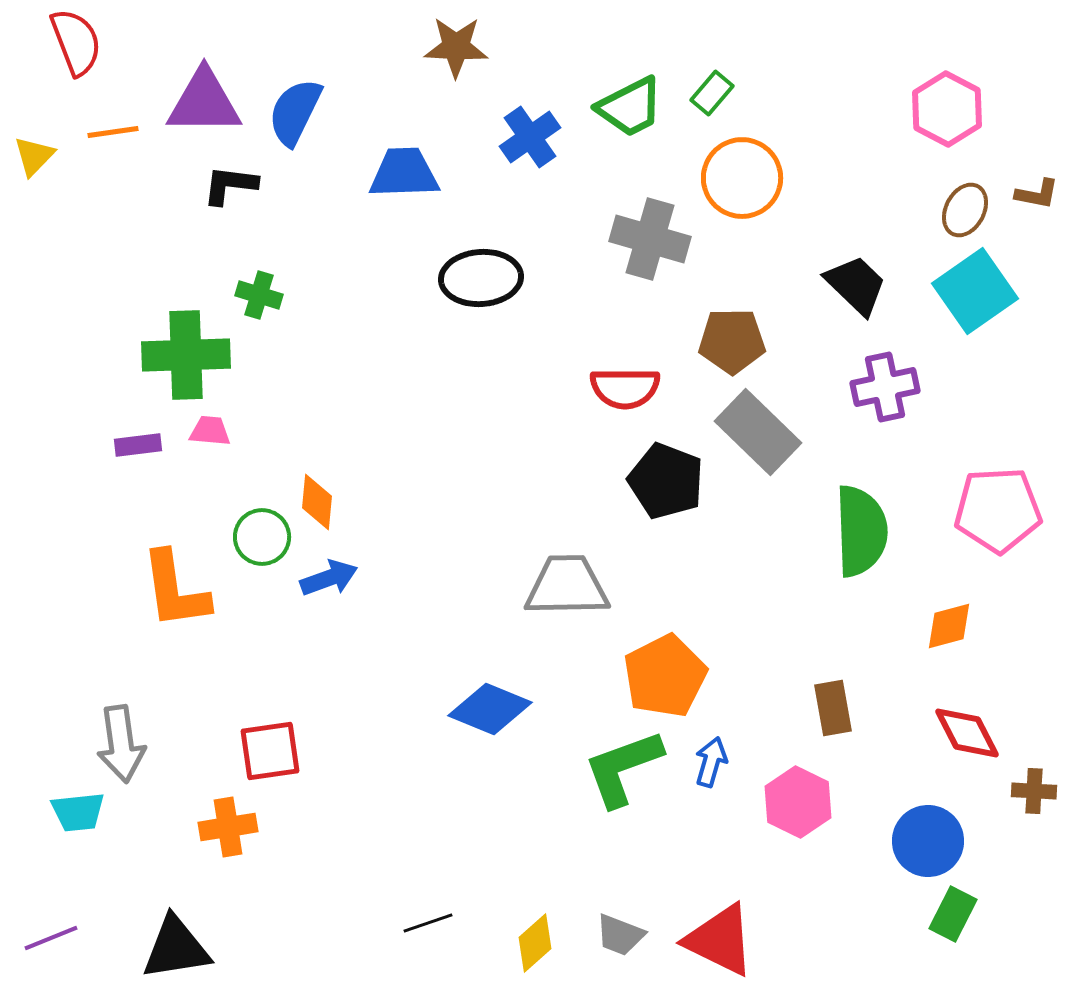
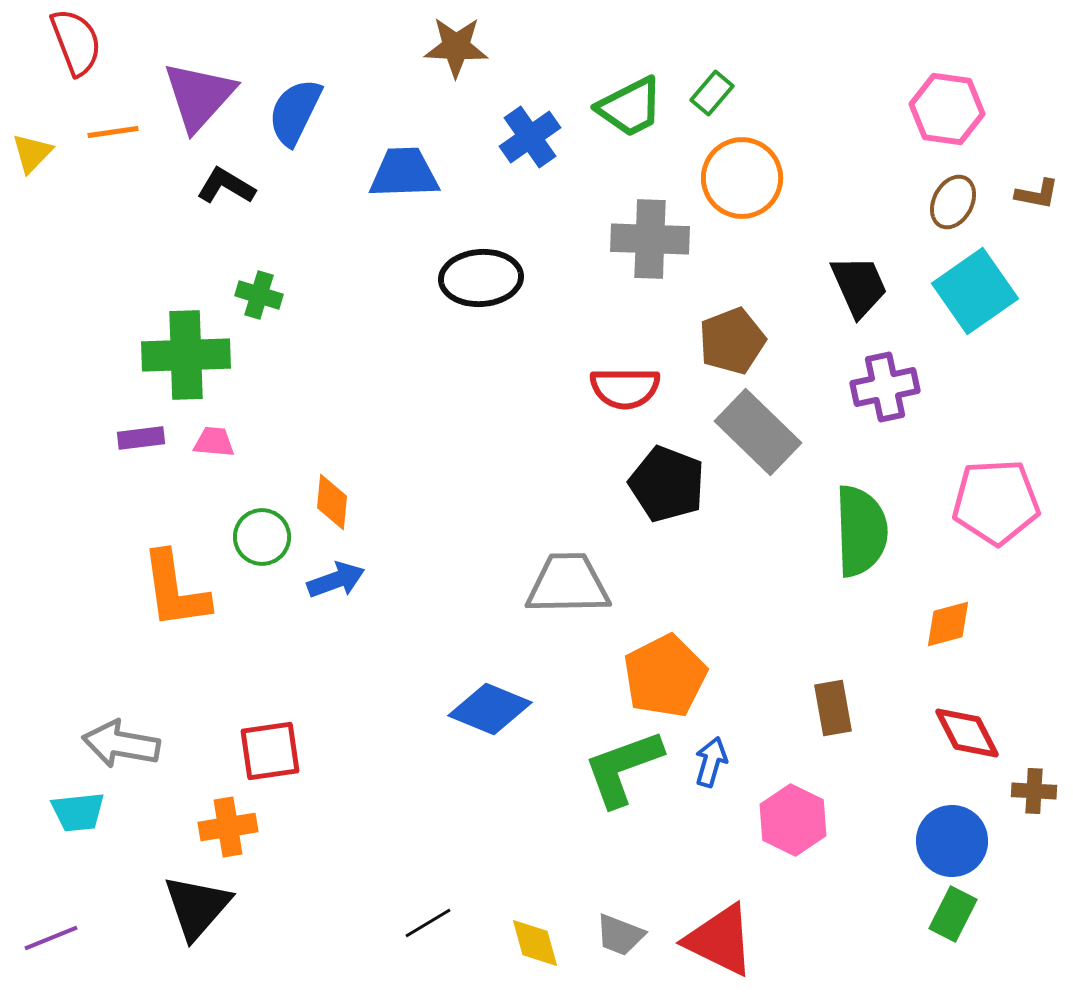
purple triangle at (204, 102): moved 5 px left, 6 px up; rotated 48 degrees counterclockwise
pink hexagon at (947, 109): rotated 20 degrees counterclockwise
yellow triangle at (34, 156): moved 2 px left, 3 px up
black L-shape at (230, 185): moved 4 px left, 1 px down; rotated 24 degrees clockwise
brown ellipse at (965, 210): moved 12 px left, 8 px up
gray cross at (650, 239): rotated 14 degrees counterclockwise
black trapezoid at (856, 285): moved 3 px right, 1 px down; rotated 22 degrees clockwise
brown pentagon at (732, 341): rotated 20 degrees counterclockwise
pink trapezoid at (210, 431): moved 4 px right, 11 px down
purple rectangle at (138, 445): moved 3 px right, 7 px up
black pentagon at (666, 481): moved 1 px right, 3 px down
orange diamond at (317, 502): moved 15 px right
pink pentagon at (998, 510): moved 2 px left, 8 px up
blue arrow at (329, 578): moved 7 px right, 2 px down
gray trapezoid at (567, 586): moved 1 px right, 2 px up
orange diamond at (949, 626): moved 1 px left, 2 px up
gray arrow at (121, 744): rotated 108 degrees clockwise
pink hexagon at (798, 802): moved 5 px left, 18 px down
blue circle at (928, 841): moved 24 px right
black line at (428, 923): rotated 12 degrees counterclockwise
yellow diamond at (535, 943): rotated 64 degrees counterclockwise
black triangle at (176, 948): moved 21 px right, 41 px up; rotated 40 degrees counterclockwise
